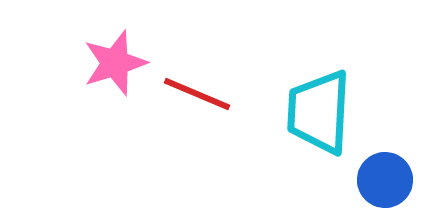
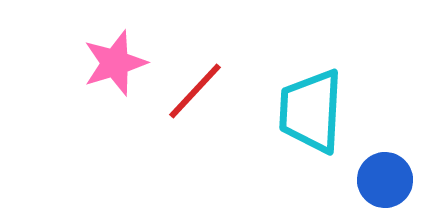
red line: moved 2 px left, 3 px up; rotated 70 degrees counterclockwise
cyan trapezoid: moved 8 px left, 1 px up
